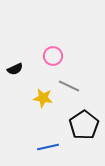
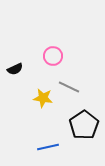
gray line: moved 1 px down
